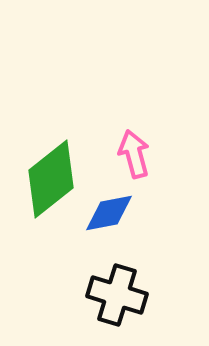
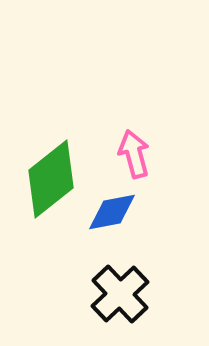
blue diamond: moved 3 px right, 1 px up
black cross: moved 3 px right, 1 px up; rotated 30 degrees clockwise
